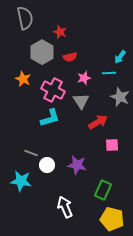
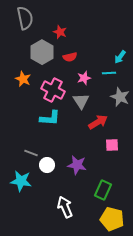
cyan L-shape: rotated 20 degrees clockwise
